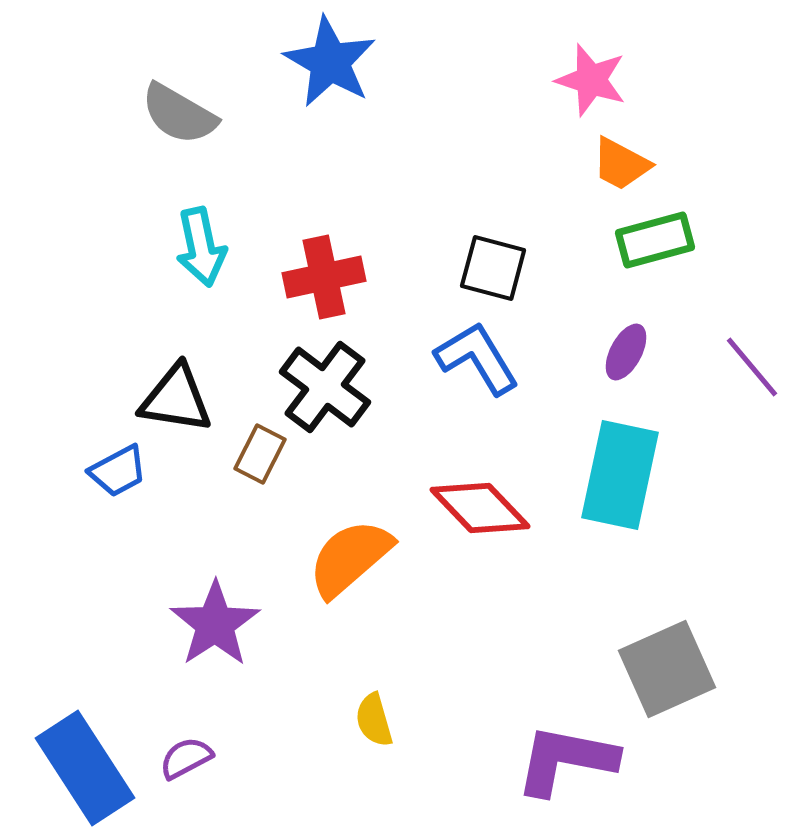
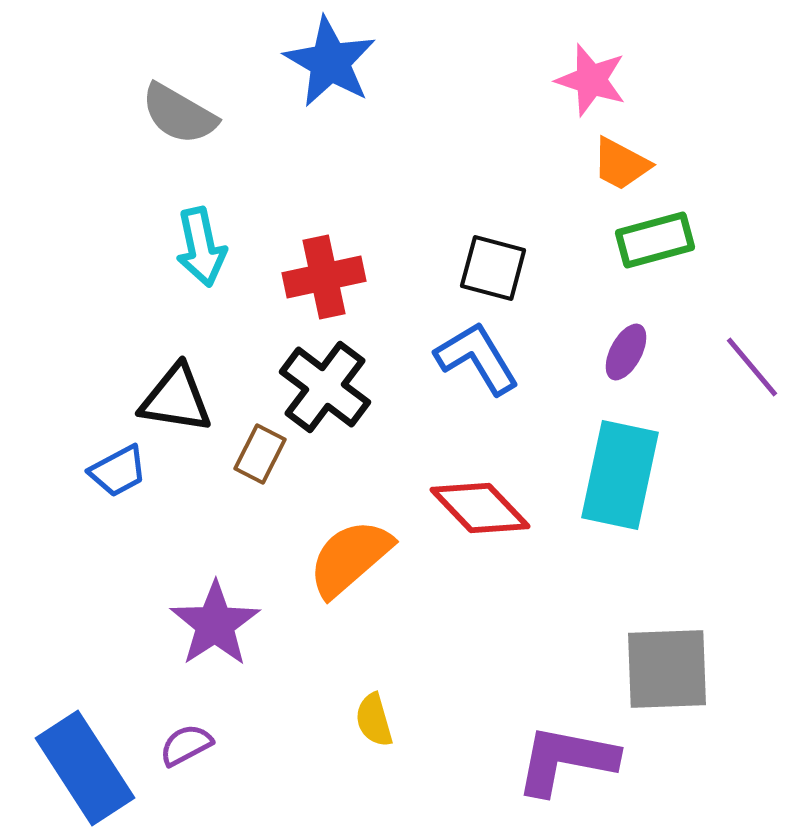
gray square: rotated 22 degrees clockwise
purple semicircle: moved 13 px up
